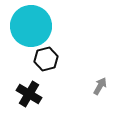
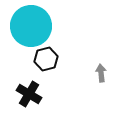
gray arrow: moved 1 px right, 13 px up; rotated 36 degrees counterclockwise
